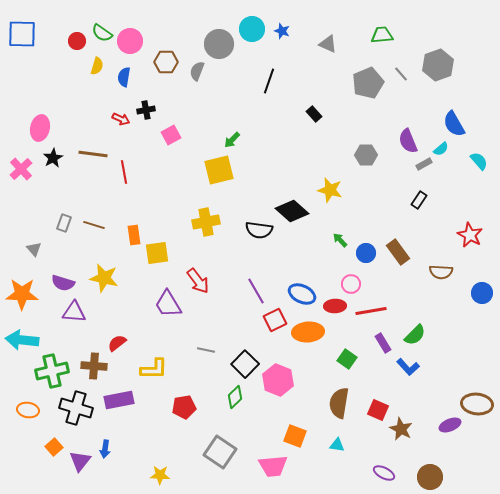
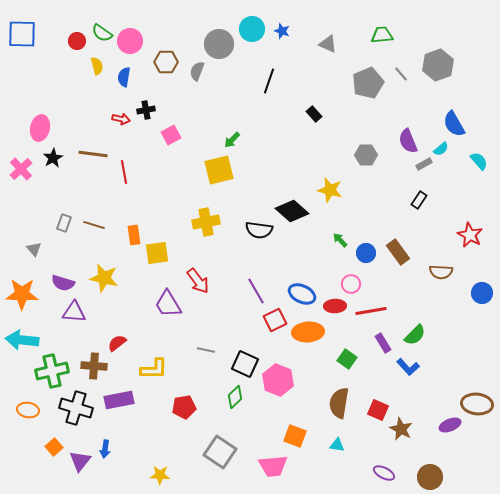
yellow semicircle at (97, 66): rotated 30 degrees counterclockwise
red arrow at (121, 119): rotated 12 degrees counterclockwise
black square at (245, 364): rotated 20 degrees counterclockwise
